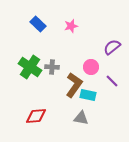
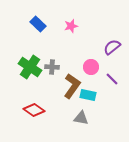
purple line: moved 2 px up
brown L-shape: moved 2 px left, 1 px down
red diamond: moved 2 px left, 6 px up; rotated 40 degrees clockwise
